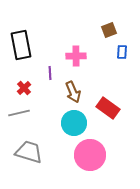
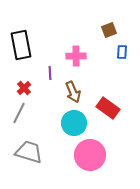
gray line: rotated 50 degrees counterclockwise
